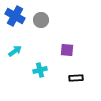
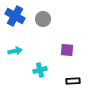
gray circle: moved 2 px right, 1 px up
cyan arrow: rotated 24 degrees clockwise
black rectangle: moved 3 px left, 3 px down
